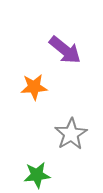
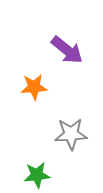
purple arrow: moved 2 px right
gray star: rotated 28 degrees clockwise
